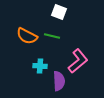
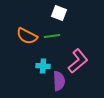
white square: moved 1 px down
green line: rotated 21 degrees counterclockwise
cyan cross: moved 3 px right
